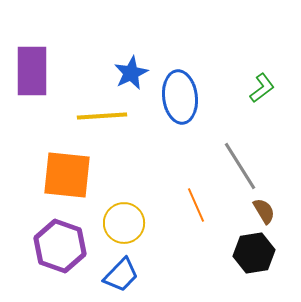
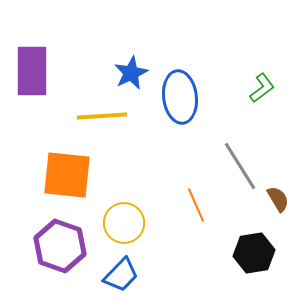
brown semicircle: moved 14 px right, 12 px up
